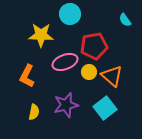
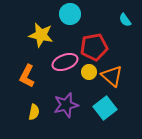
yellow star: rotated 10 degrees clockwise
red pentagon: moved 1 px down
